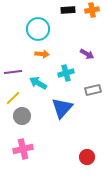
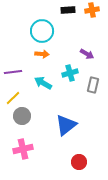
cyan circle: moved 4 px right, 2 px down
cyan cross: moved 4 px right
cyan arrow: moved 5 px right
gray rectangle: moved 5 px up; rotated 63 degrees counterclockwise
blue triangle: moved 4 px right, 17 px down; rotated 10 degrees clockwise
red circle: moved 8 px left, 5 px down
